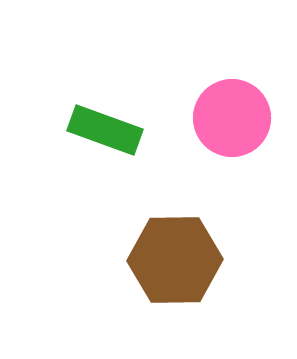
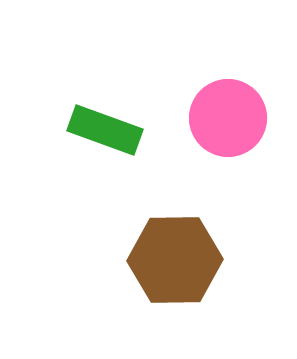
pink circle: moved 4 px left
